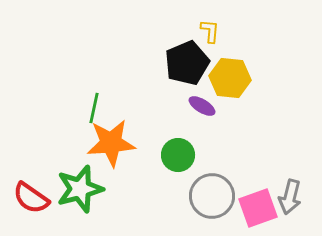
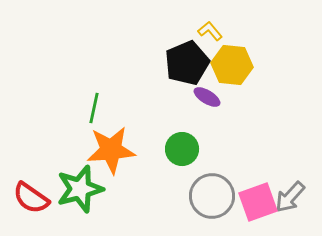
yellow L-shape: rotated 45 degrees counterclockwise
yellow hexagon: moved 2 px right, 13 px up
purple ellipse: moved 5 px right, 9 px up
orange star: moved 7 px down
green circle: moved 4 px right, 6 px up
gray arrow: rotated 28 degrees clockwise
pink square: moved 6 px up
